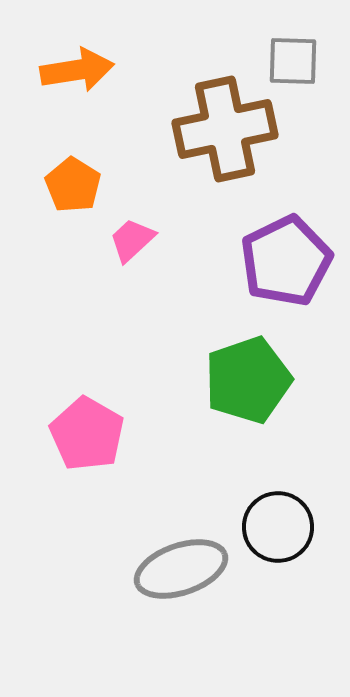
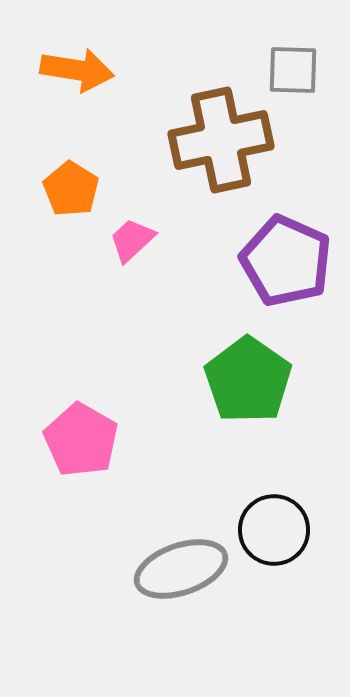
gray square: moved 9 px down
orange arrow: rotated 18 degrees clockwise
brown cross: moved 4 px left, 11 px down
orange pentagon: moved 2 px left, 4 px down
purple pentagon: rotated 22 degrees counterclockwise
green pentagon: rotated 18 degrees counterclockwise
pink pentagon: moved 6 px left, 6 px down
black circle: moved 4 px left, 3 px down
